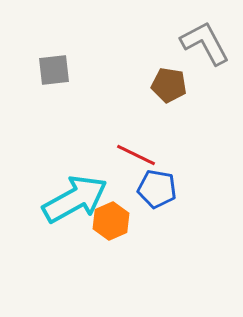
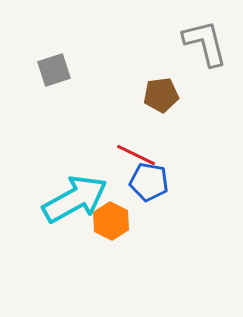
gray L-shape: rotated 14 degrees clockwise
gray square: rotated 12 degrees counterclockwise
brown pentagon: moved 8 px left, 10 px down; rotated 16 degrees counterclockwise
blue pentagon: moved 8 px left, 7 px up
orange hexagon: rotated 9 degrees counterclockwise
